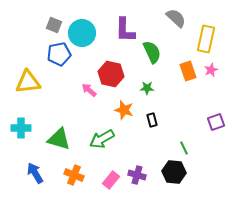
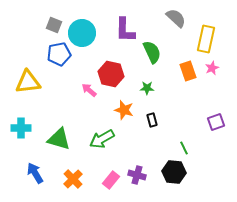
pink star: moved 1 px right, 2 px up
orange cross: moved 1 px left, 4 px down; rotated 24 degrees clockwise
